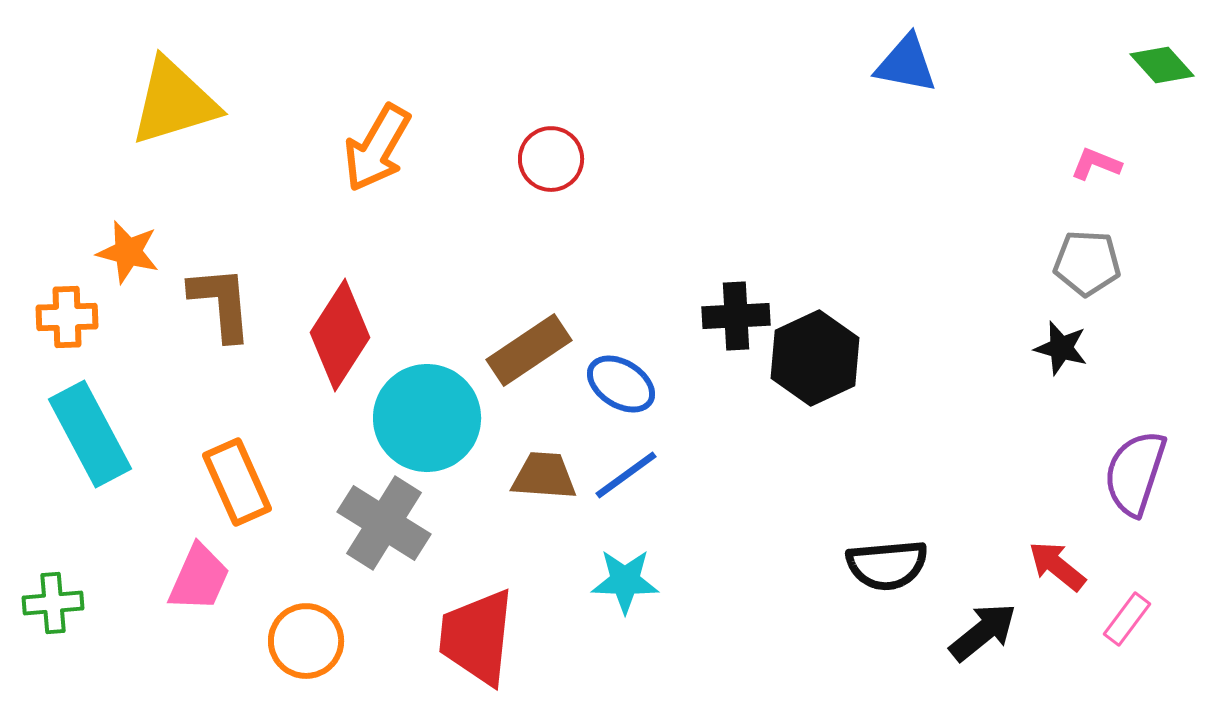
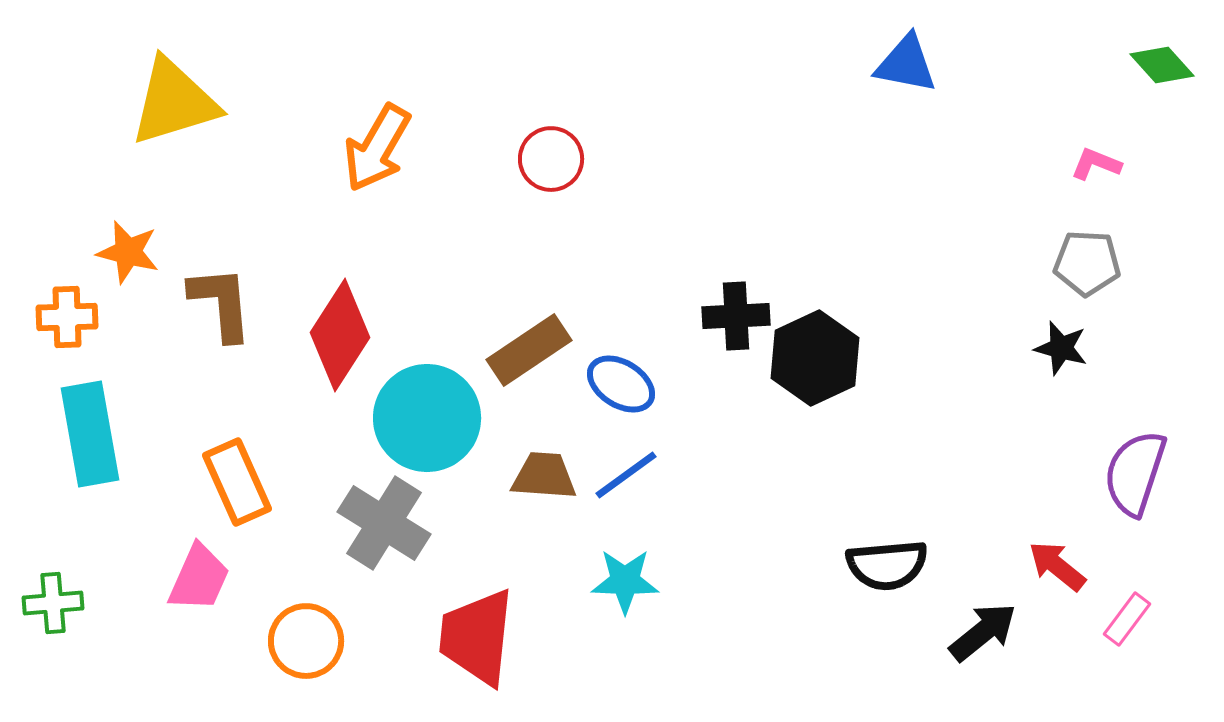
cyan rectangle: rotated 18 degrees clockwise
